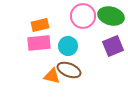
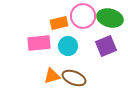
green ellipse: moved 1 px left, 2 px down
orange rectangle: moved 19 px right, 2 px up
purple square: moved 7 px left
brown ellipse: moved 5 px right, 8 px down
orange triangle: rotated 30 degrees counterclockwise
